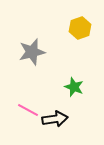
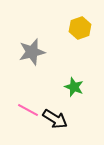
black arrow: rotated 40 degrees clockwise
